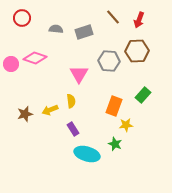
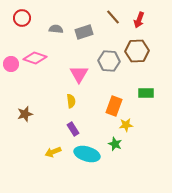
green rectangle: moved 3 px right, 2 px up; rotated 49 degrees clockwise
yellow arrow: moved 3 px right, 42 px down
